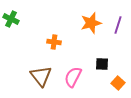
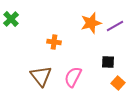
green cross: rotated 21 degrees clockwise
purple line: moved 3 px left, 1 px down; rotated 42 degrees clockwise
black square: moved 6 px right, 2 px up
